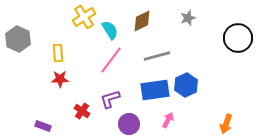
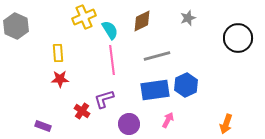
yellow cross: rotated 10 degrees clockwise
gray hexagon: moved 2 px left, 13 px up
pink line: moved 1 px right; rotated 44 degrees counterclockwise
purple L-shape: moved 6 px left
